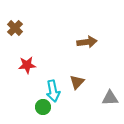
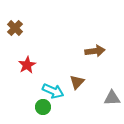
brown arrow: moved 8 px right, 9 px down
red star: rotated 24 degrees counterclockwise
cyan arrow: rotated 55 degrees counterclockwise
gray triangle: moved 2 px right
